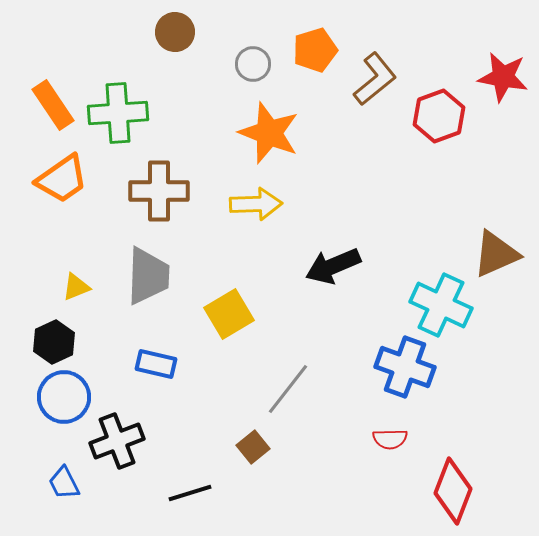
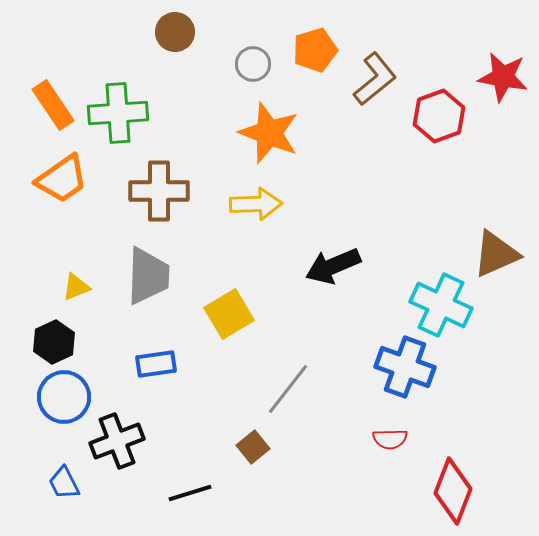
blue rectangle: rotated 21 degrees counterclockwise
